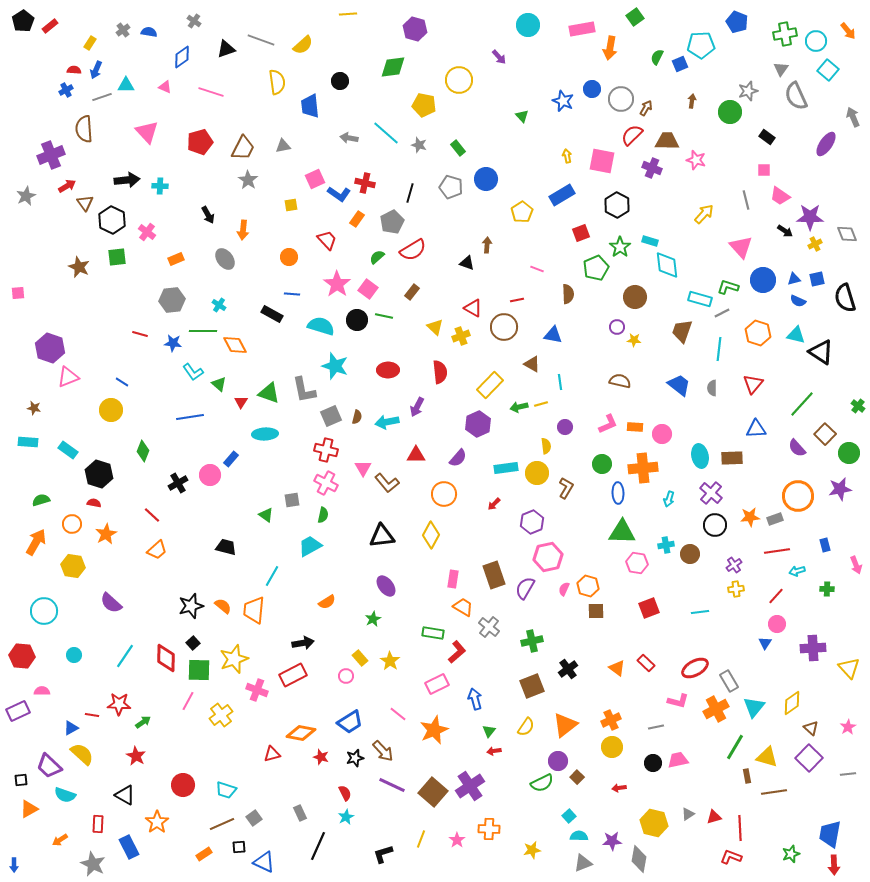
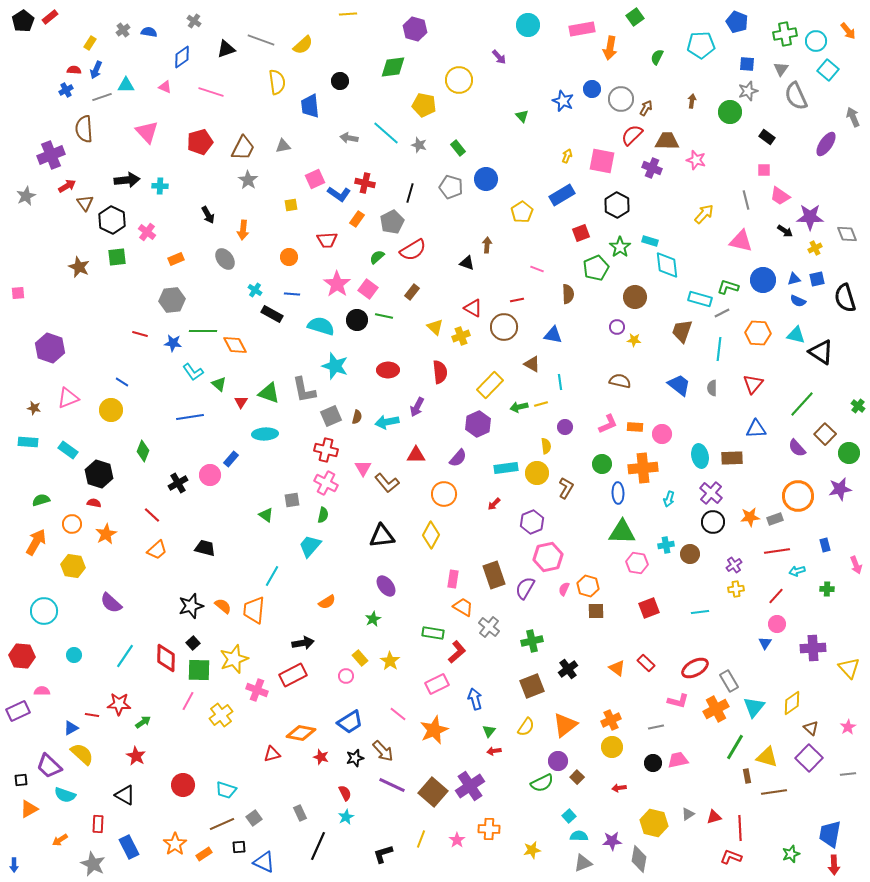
red rectangle at (50, 26): moved 9 px up
blue square at (680, 64): moved 67 px right; rotated 28 degrees clockwise
yellow arrow at (567, 156): rotated 32 degrees clockwise
red trapezoid at (327, 240): rotated 130 degrees clockwise
yellow cross at (815, 244): moved 4 px down
pink triangle at (741, 247): moved 6 px up; rotated 35 degrees counterclockwise
cyan cross at (219, 305): moved 36 px right, 15 px up
orange hexagon at (758, 333): rotated 15 degrees counterclockwise
pink triangle at (68, 377): moved 21 px down
black circle at (715, 525): moved 2 px left, 3 px up
cyan trapezoid at (310, 546): rotated 20 degrees counterclockwise
black trapezoid at (226, 547): moved 21 px left, 1 px down
orange star at (157, 822): moved 18 px right, 22 px down
